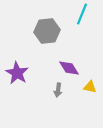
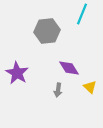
yellow triangle: rotated 32 degrees clockwise
